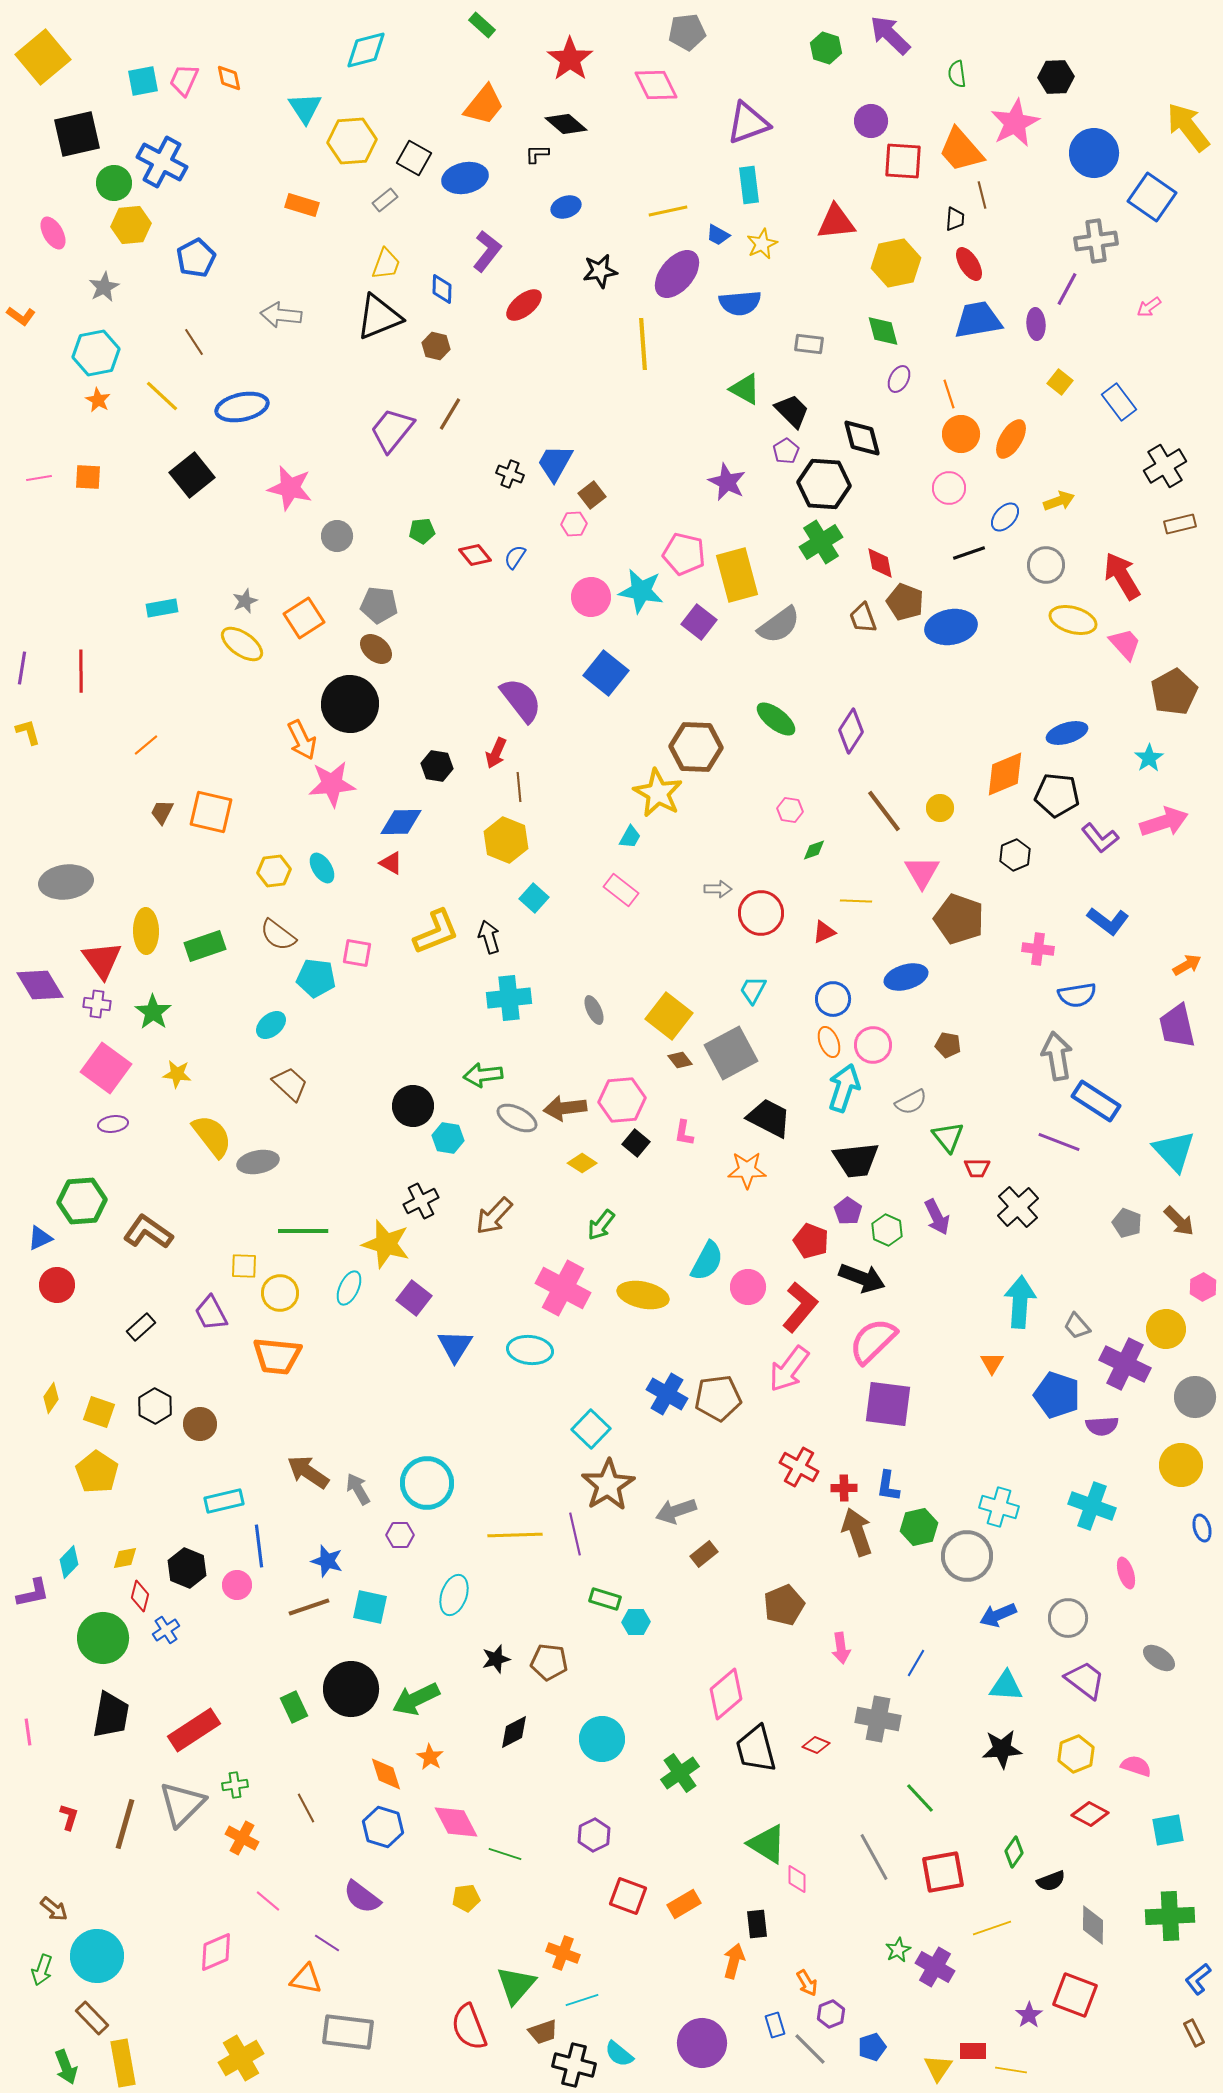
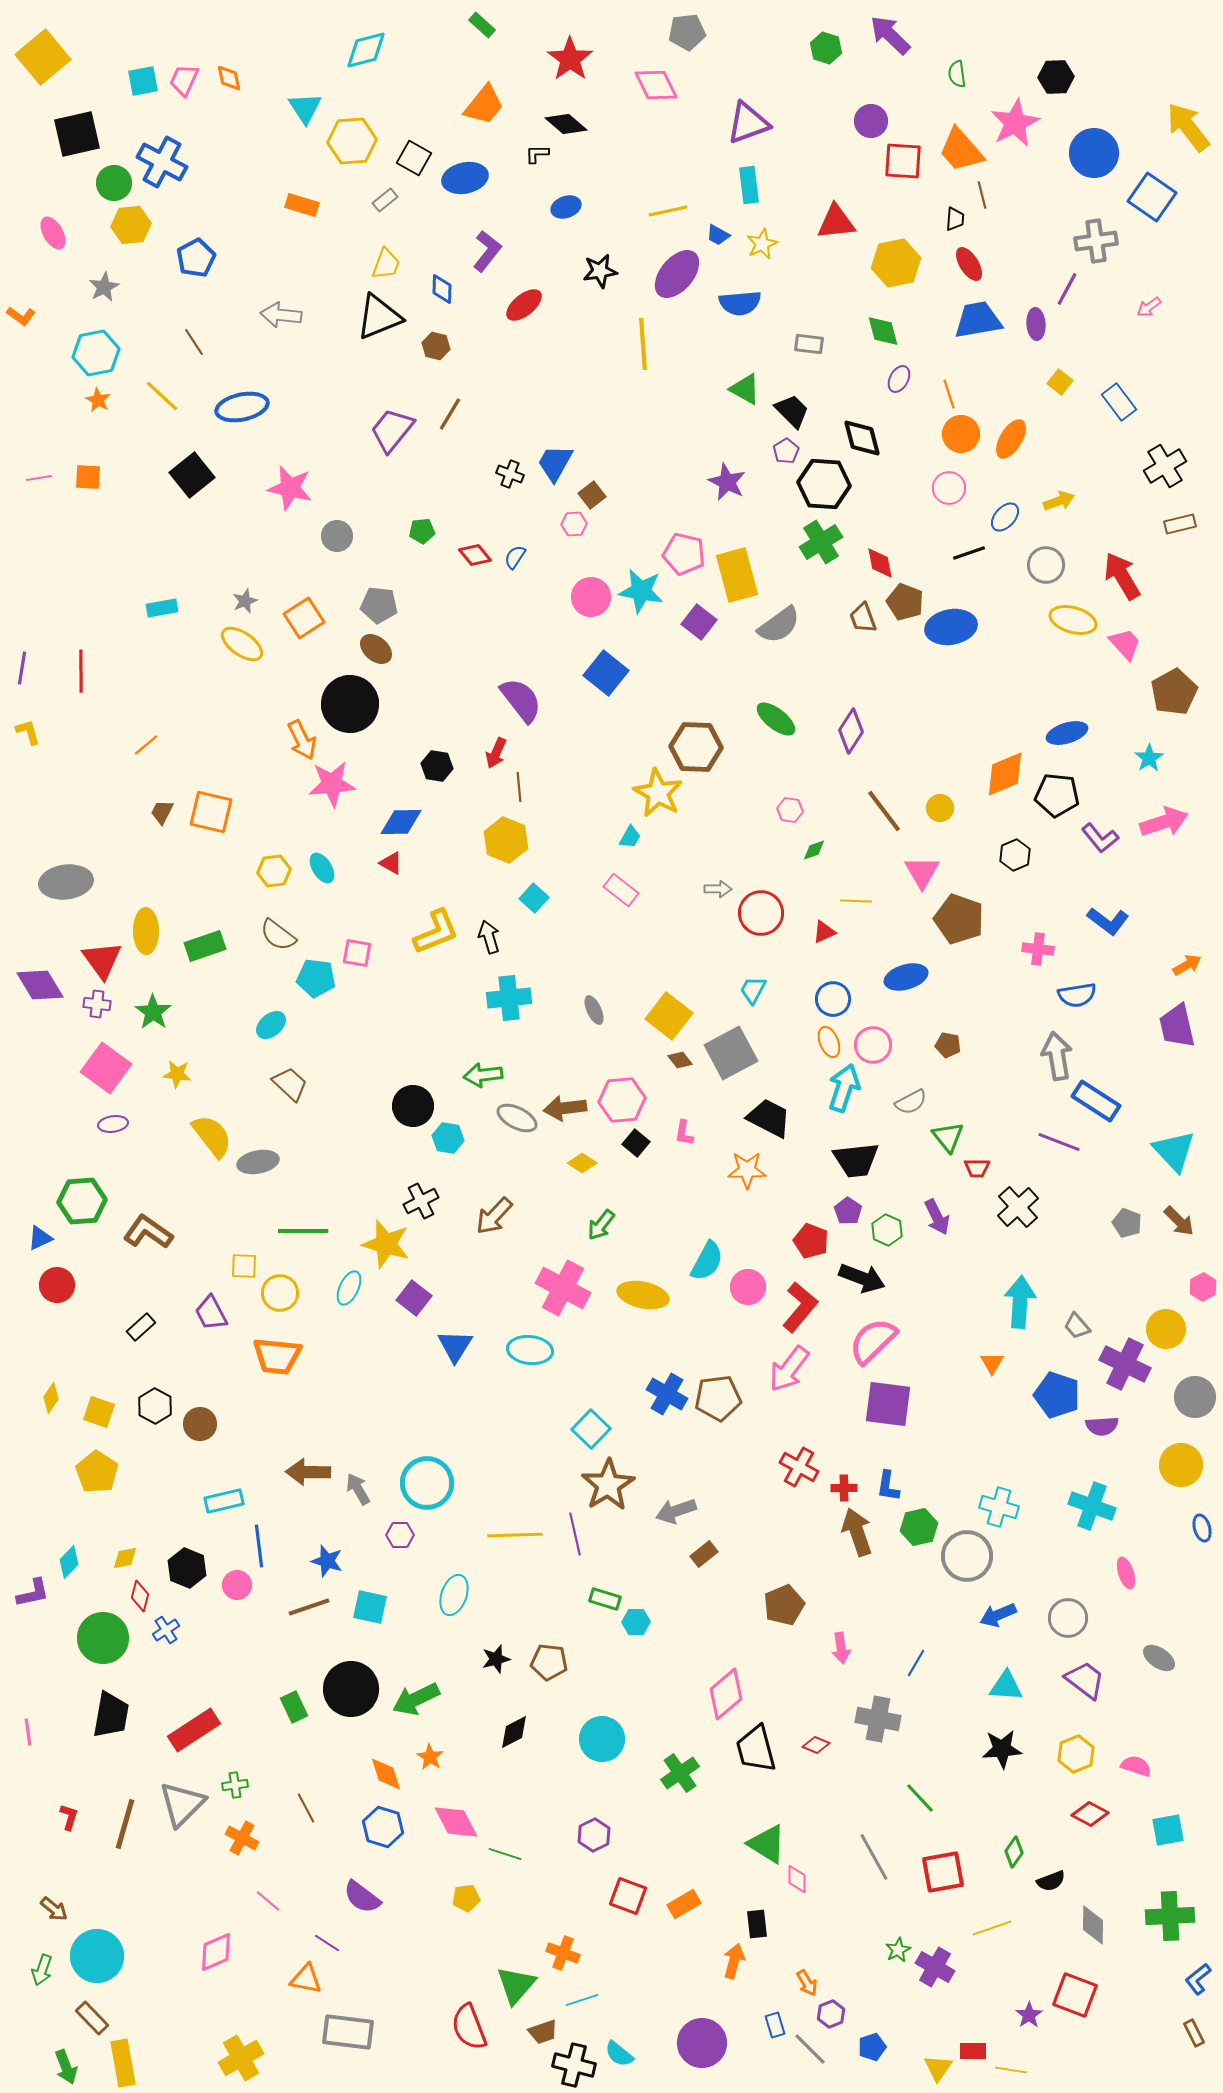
brown arrow at (308, 1472): rotated 33 degrees counterclockwise
